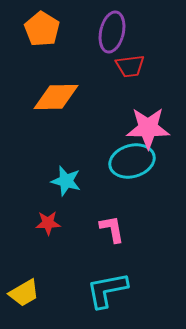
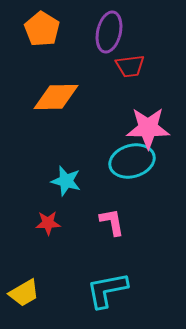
purple ellipse: moved 3 px left
pink L-shape: moved 7 px up
